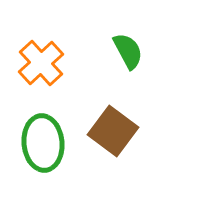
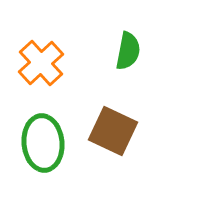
green semicircle: rotated 39 degrees clockwise
brown square: rotated 12 degrees counterclockwise
